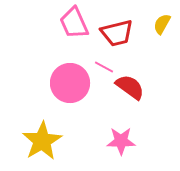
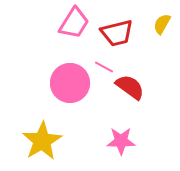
pink trapezoid: rotated 124 degrees counterclockwise
